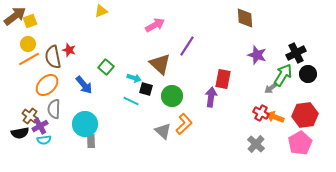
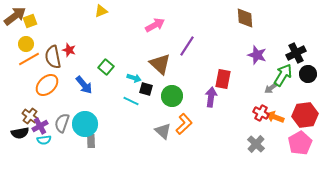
yellow circle: moved 2 px left
gray semicircle: moved 8 px right, 14 px down; rotated 18 degrees clockwise
